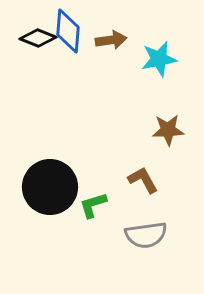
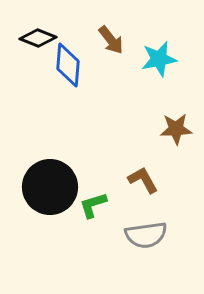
blue diamond: moved 34 px down
brown arrow: rotated 60 degrees clockwise
brown star: moved 8 px right, 1 px up
